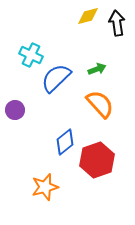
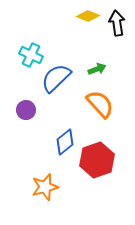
yellow diamond: rotated 35 degrees clockwise
purple circle: moved 11 px right
